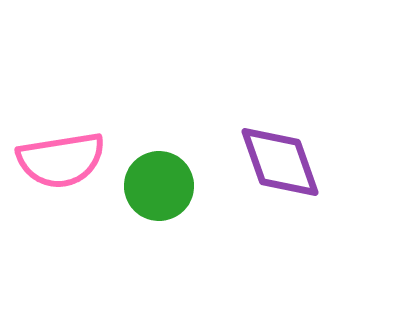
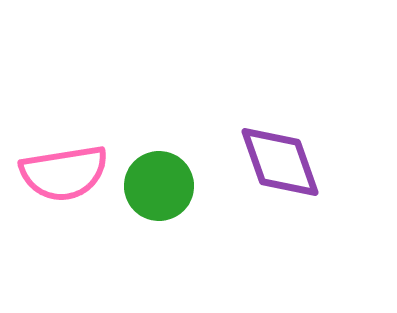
pink semicircle: moved 3 px right, 13 px down
